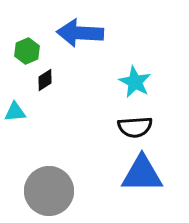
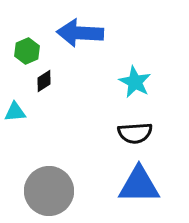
black diamond: moved 1 px left, 1 px down
black semicircle: moved 6 px down
blue triangle: moved 3 px left, 11 px down
